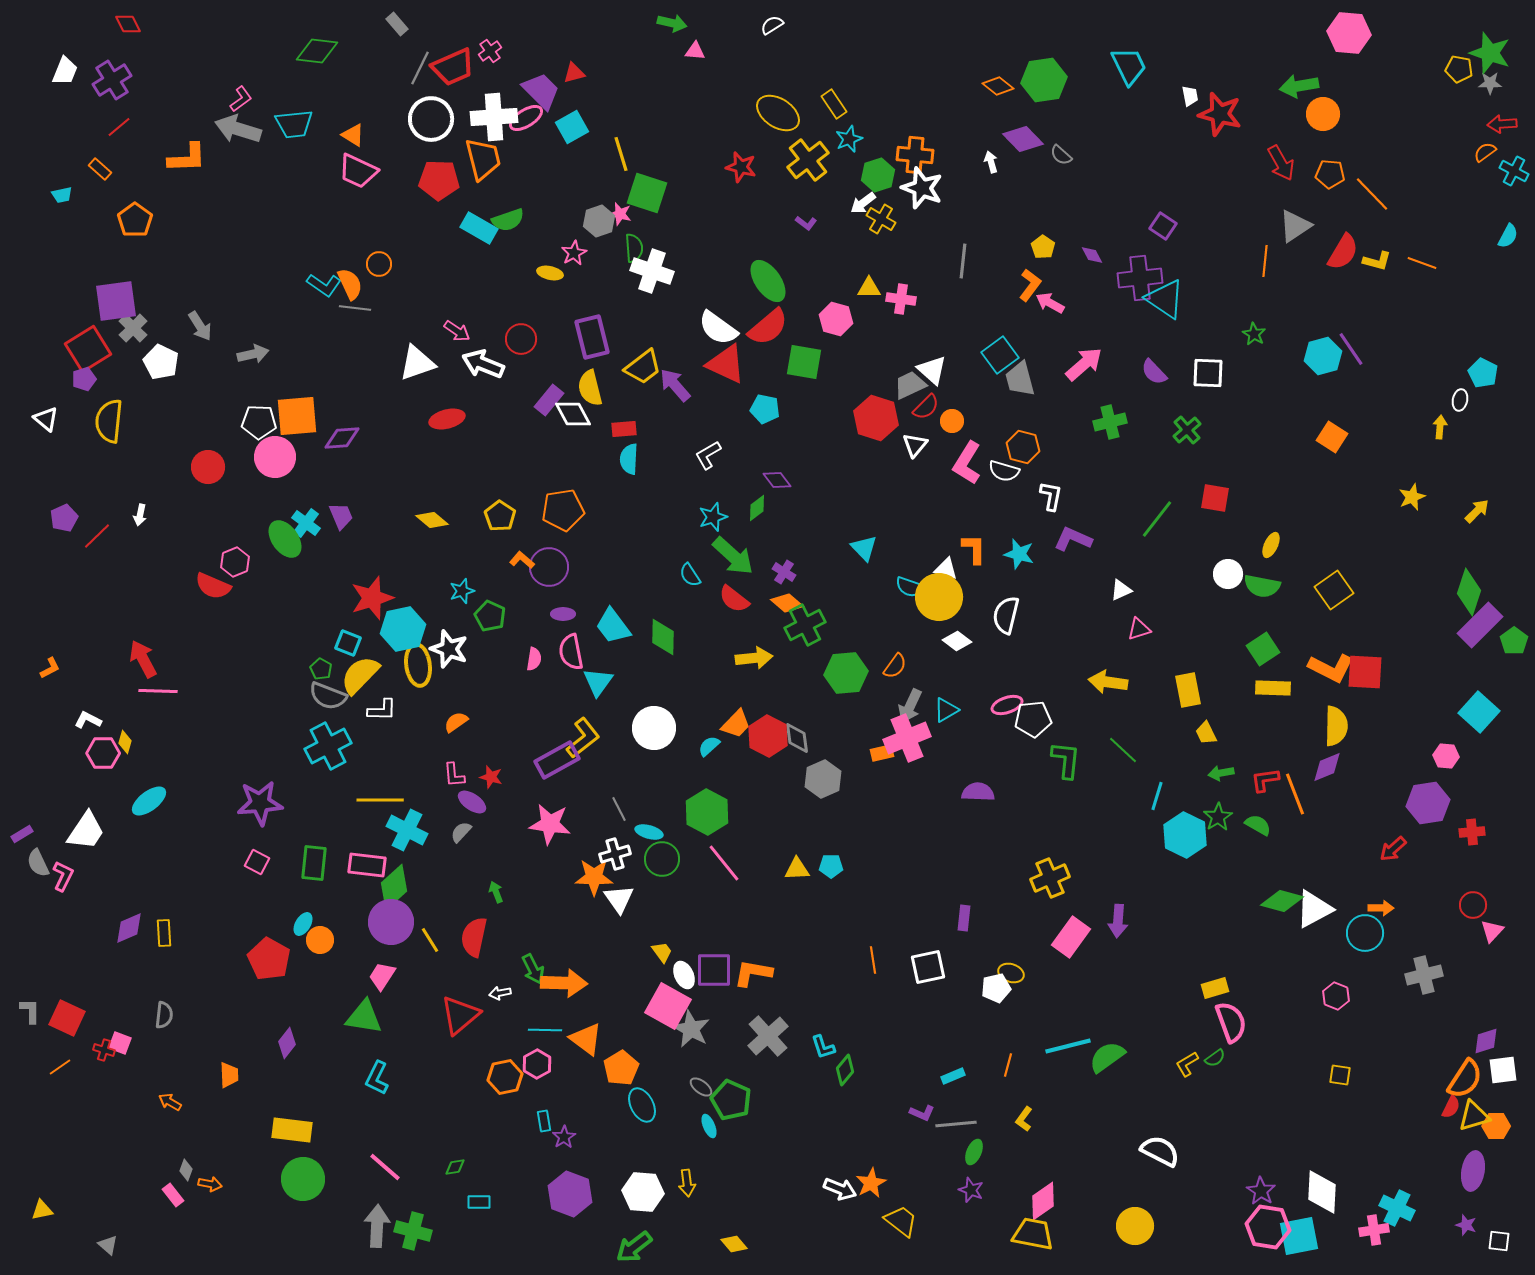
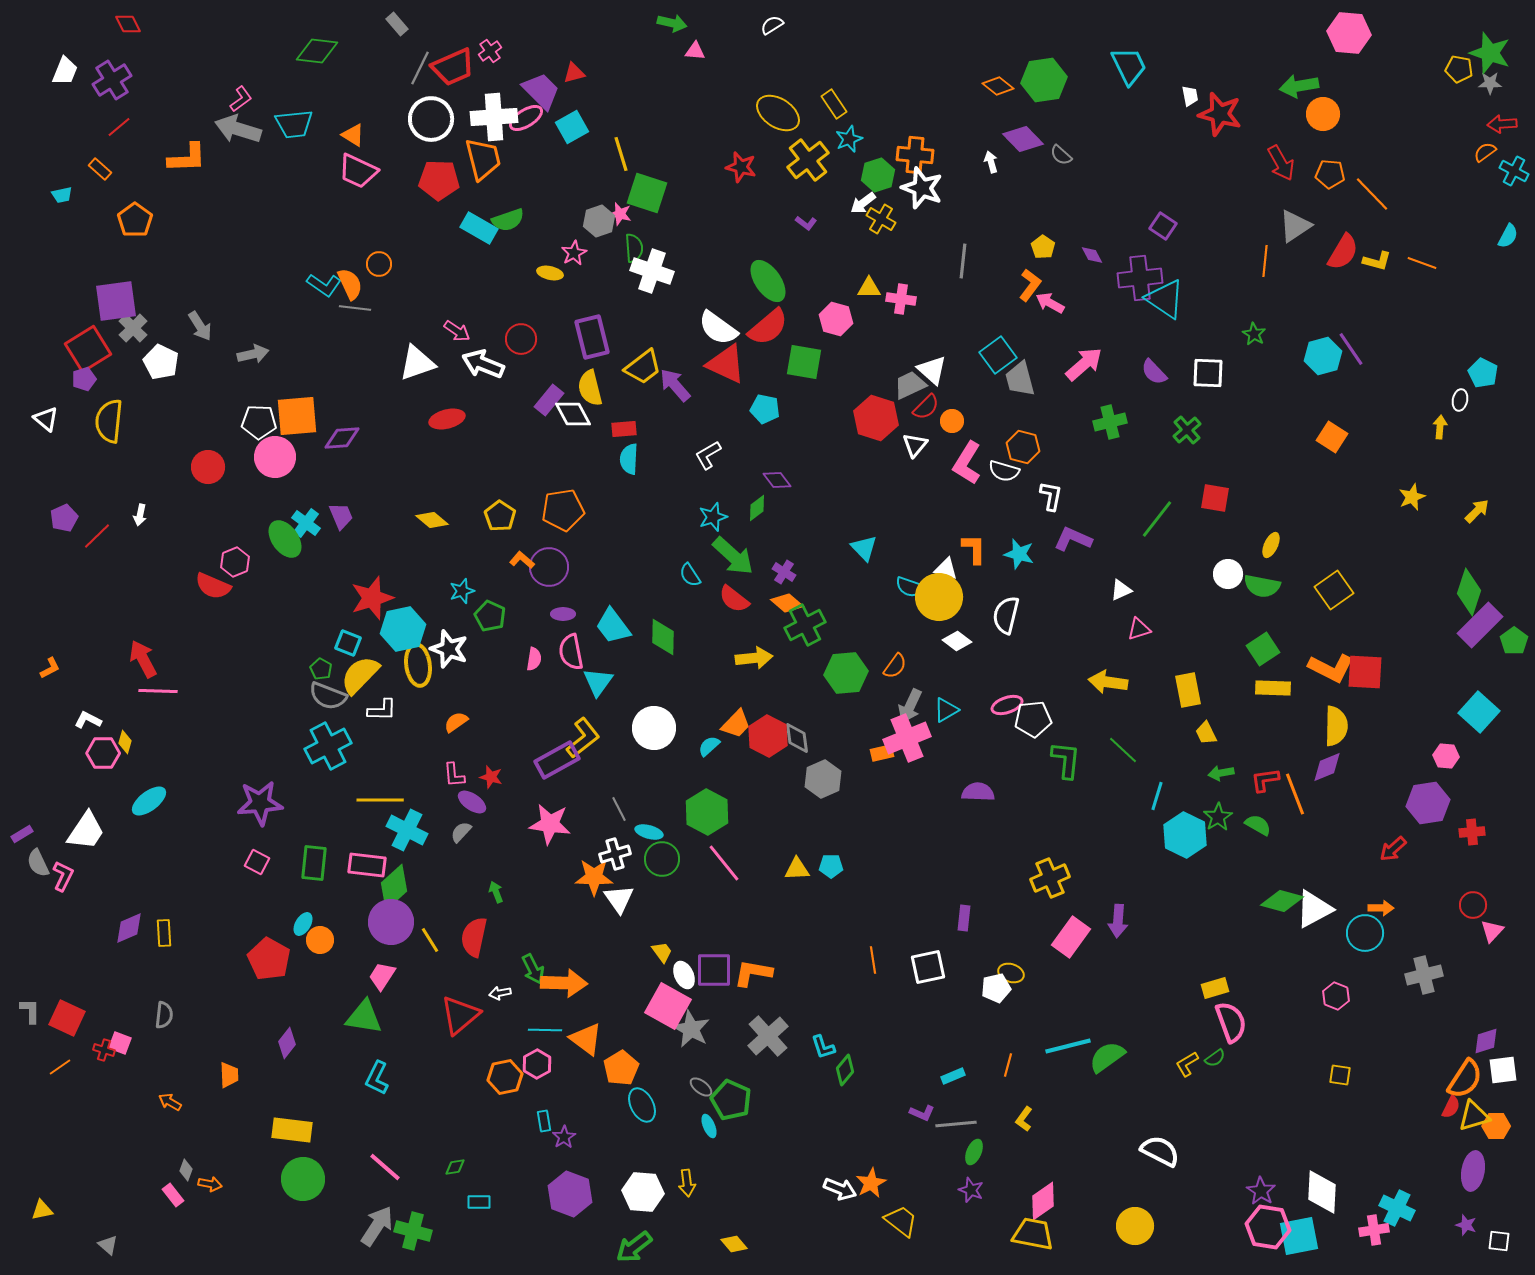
cyan square at (1000, 355): moved 2 px left
gray arrow at (377, 1226): rotated 30 degrees clockwise
